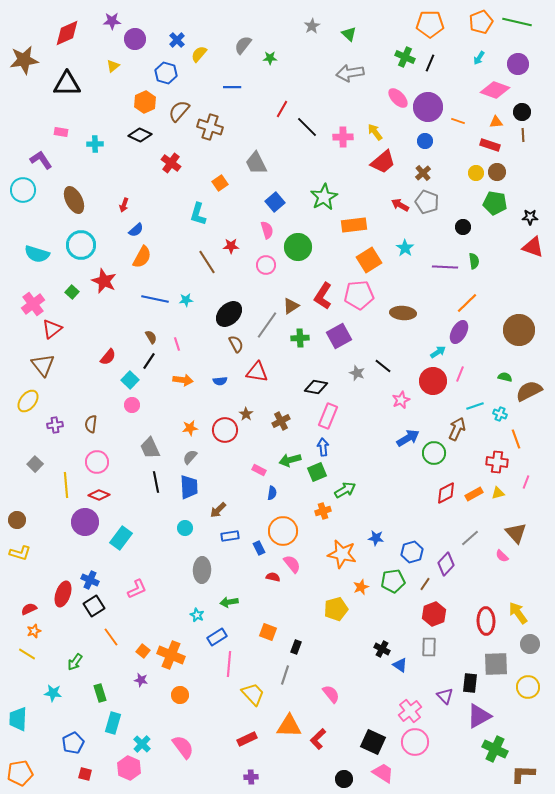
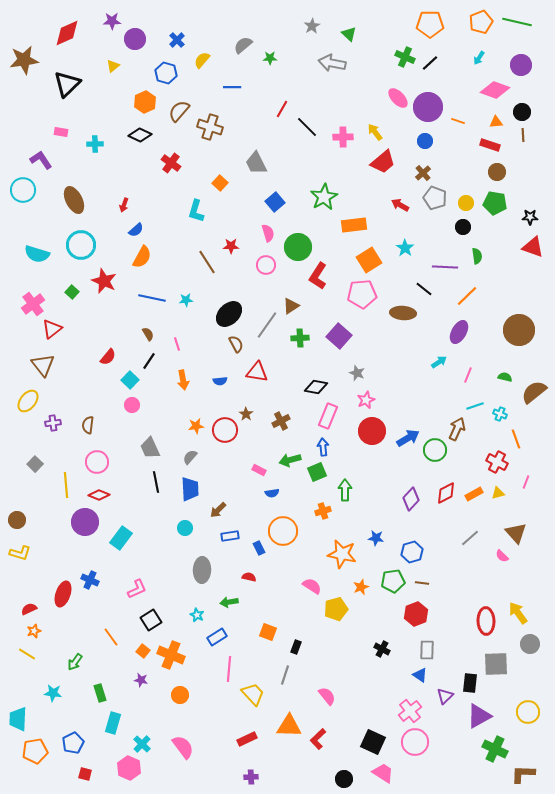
gray semicircle at (243, 45): rotated 12 degrees clockwise
yellow semicircle at (199, 54): moved 3 px right, 6 px down
black line at (430, 63): rotated 24 degrees clockwise
purple circle at (518, 64): moved 3 px right, 1 px down
gray arrow at (350, 73): moved 18 px left, 10 px up; rotated 20 degrees clockwise
black triangle at (67, 84): rotated 44 degrees counterclockwise
yellow circle at (476, 173): moved 10 px left, 30 px down
orange square at (220, 183): rotated 14 degrees counterclockwise
gray pentagon at (427, 202): moved 8 px right, 4 px up
cyan L-shape at (198, 214): moved 2 px left, 3 px up
pink semicircle at (267, 230): moved 1 px right, 3 px down
green semicircle at (474, 261): moved 3 px right, 5 px up
pink pentagon at (359, 295): moved 3 px right, 1 px up
red L-shape at (323, 296): moved 5 px left, 20 px up
blue line at (155, 299): moved 3 px left, 1 px up
orange line at (467, 303): moved 7 px up
purple square at (339, 336): rotated 20 degrees counterclockwise
brown semicircle at (151, 337): moved 3 px left, 3 px up
cyan arrow at (438, 352): moved 1 px right, 10 px down
black line at (383, 366): moved 41 px right, 77 px up
pink line at (460, 374): moved 8 px right, 1 px down
orange arrow at (183, 380): rotated 72 degrees clockwise
red circle at (433, 381): moved 61 px left, 50 px down
brown semicircle at (529, 391): moved 5 px right, 1 px down; rotated 12 degrees counterclockwise
pink star at (401, 400): moved 35 px left
brown semicircle at (91, 424): moved 3 px left, 1 px down
purple cross at (55, 425): moved 2 px left, 2 px up
orange star at (190, 428): moved 6 px right, 2 px up
green circle at (434, 453): moved 1 px right, 3 px up
red cross at (497, 462): rotated 20 degrees clockwise
blue trapezoid at (189, 487): moved 1 px right, 2 px down
green arrow at (345, 490): rotated 60 degrees counterclockwise
blue semicircle at (272, 493): rotated 72 degrees clockwise
pink semicircle at (292, 564): moved 20 px right, 22 px down; rotated 18 degrees counterclockwise
purple diamond at (446, 564): moved 35 px left, 65 px up
red semicircle at (273, 577): moved 24 px left
brown line at (425, 584): moved 3 px left, 1 px up; rotated 64 degrees clockwise
black square at (94, 606): moved 57 px right, 14 px down
red hexagon at (434, 614): moved 18 px left
gray rectangle at (429, 647): moved 2 px left, 3 px down
pink line at (229, 664): moved 5 px down
blue triangle at (400, 665): moved 20 px right, 10 px down
yellow circle at (528, 687): moved 25 px down
pink semicircle at (331, 694): moved 4 px left, 2 px down
purple triangle at (445, 696): rotated 30 degrees clockwise
orange pentagon at (20, 773): moved 15 px right, 22 px up
